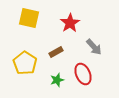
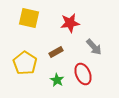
red star: rotated 24 degrees clockwise
green star: rotated 24 degrees counterclockwise
